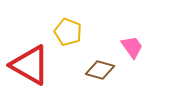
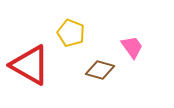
yellow pentagon: moved 3 px right, 1 px down
